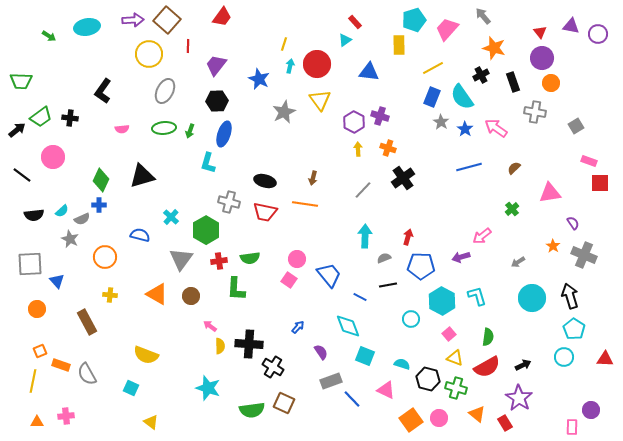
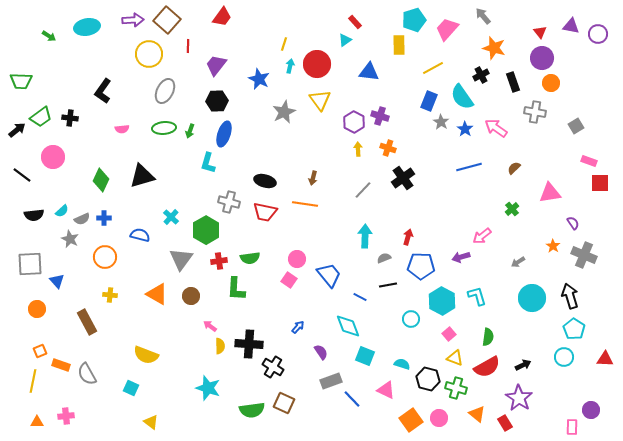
blue rectangle at (432, 97): moved 3 px left, 4 px down
blue cross at (99, 205): moved 5 px right, 13 px down
